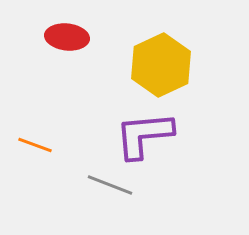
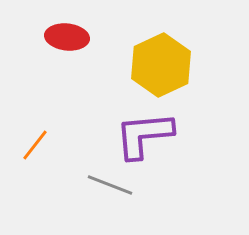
orange line: rotated 72 degrees counterclockwise
